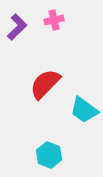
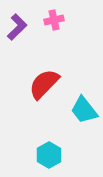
red semicircle: moved 1 px left
cyan trapezoid: rotated 16 degrees clockwise
cyan hexagon: rotated 10 degrees clockwise
